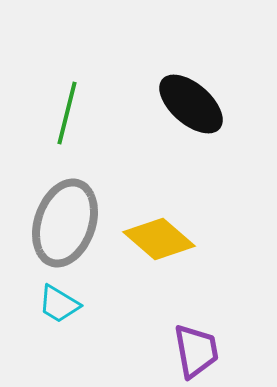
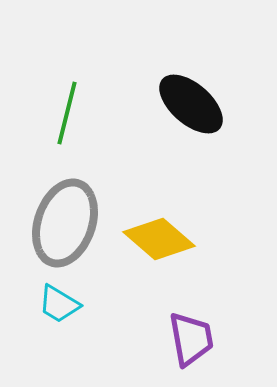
purple trapezoid: moved 5 px left, 12 px up
